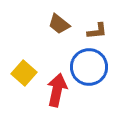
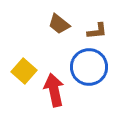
yellow square: moved 2 px up
red arrow: moved 3 px left; rotated 24 degrees counterclockwise
